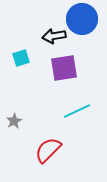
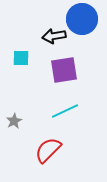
cyan square: rotated 18 degrees clockwise
purple square: moved 2 px down
cyan line: moved 12 px left
